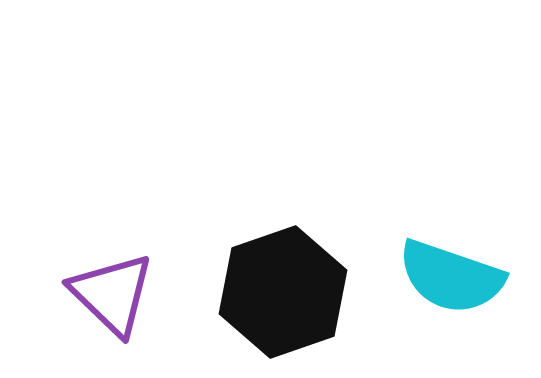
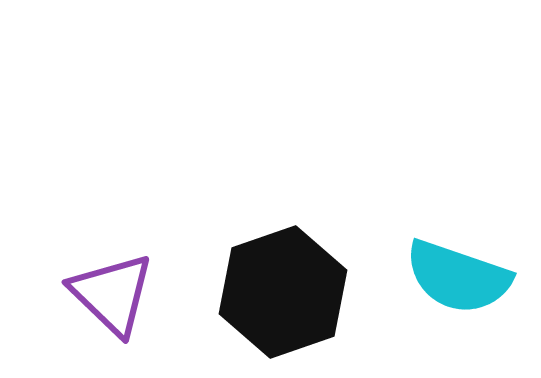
cyan semicircle: moved 7 px right
